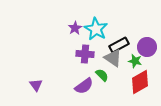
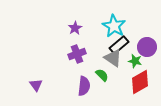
cyan star: moved 18 px right, 3 px up
black rectangle: rotated 12 degrees counterclockwise
purple cross: moved 8 px left; rotated 24 degrees counterclockwise
purple semicircle: rotated 48 degrees counterclockwise
